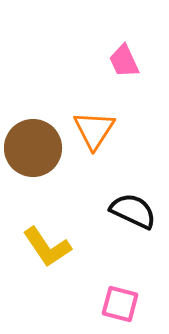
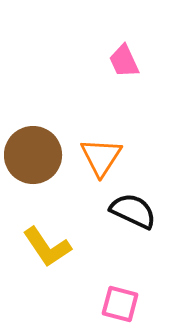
orange triangle: moved 7 px right, 27 px down
brown circle: moved 7 px down
